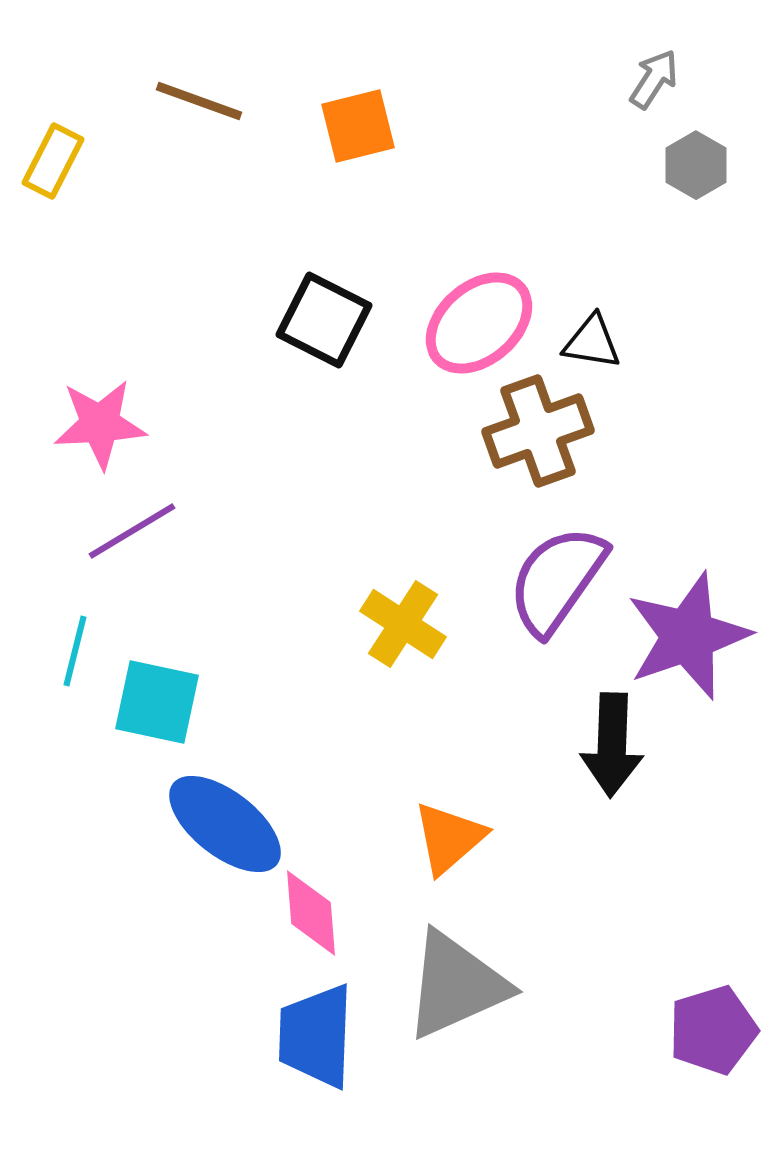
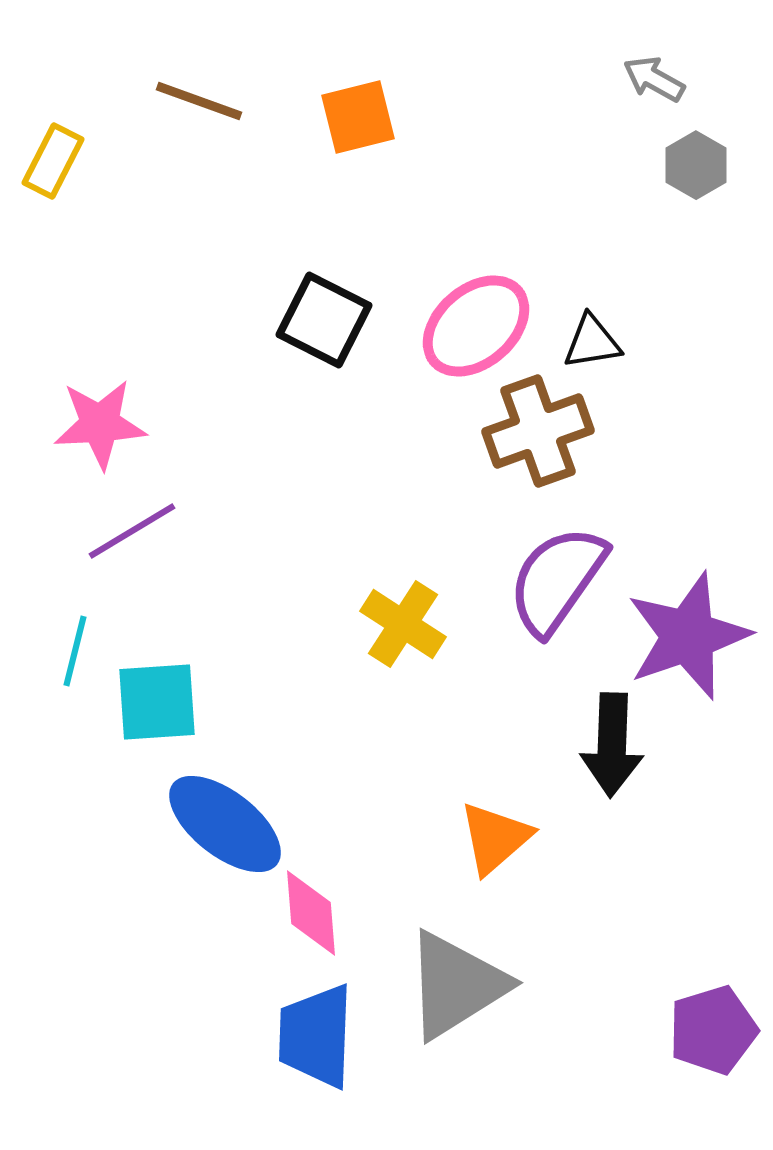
gray arrow: rotated 94 degrees counterclockwise
orange square: moved 9 px up
pink ellipse: moved 3 px left, 3 px down
black triangle: rotated 18 degrees counterclockwise
cyan square: rotated 16 degrees counterclockwise
orange triangle: moved 46 px right
gray triangle: rotated 8 degrees counterclockwise
